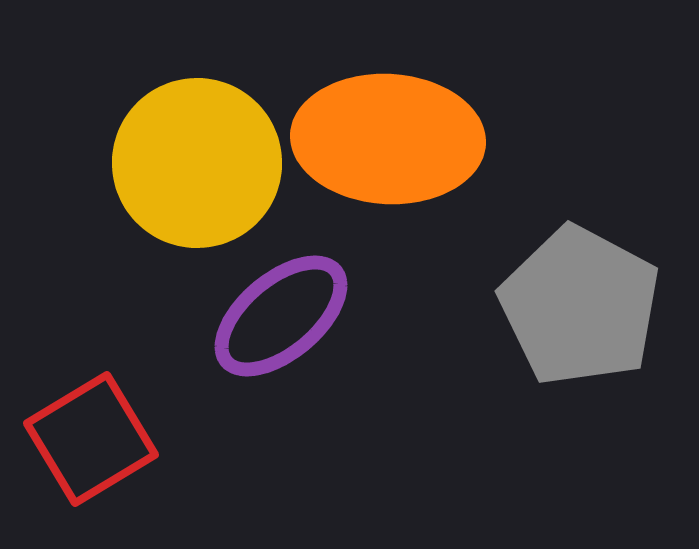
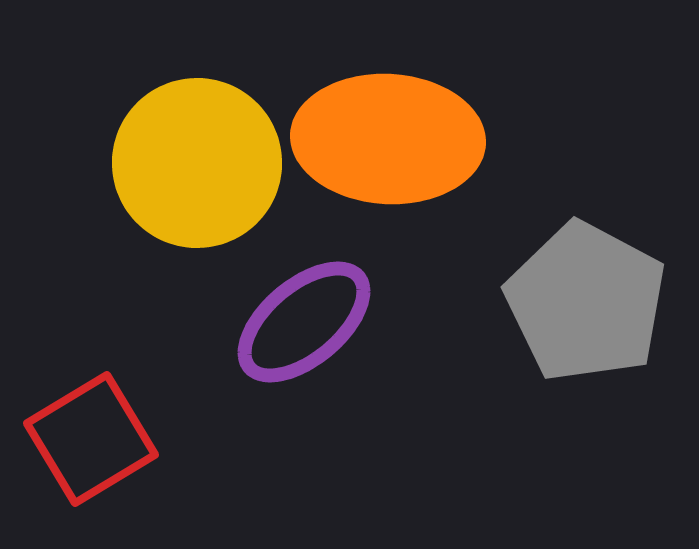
gray pentagon: moved 6 px right, 4 px up
purple ellipse: moved 23 px right, 6 px down
